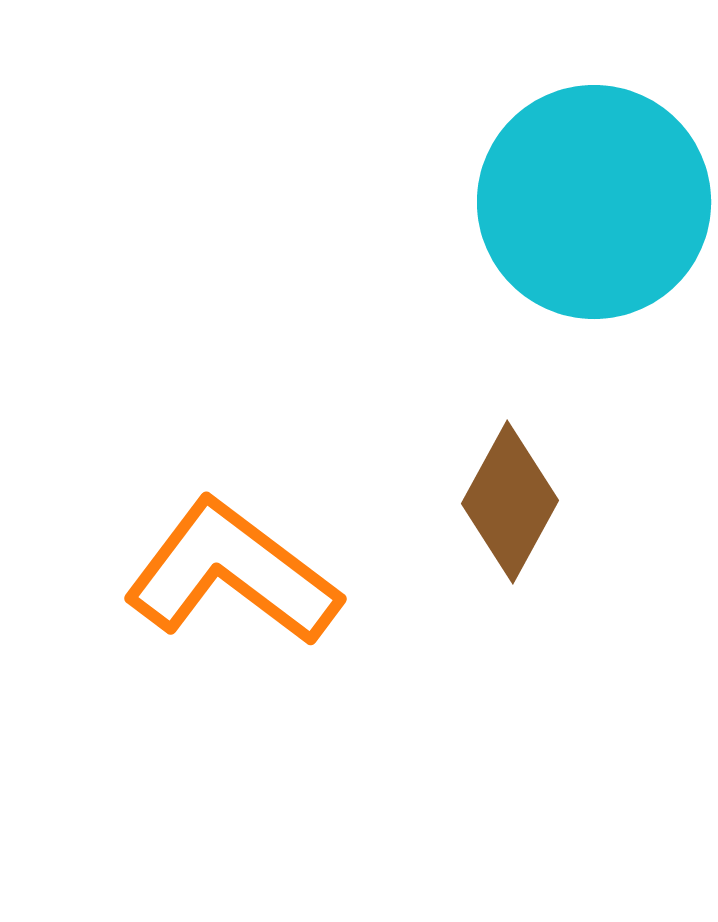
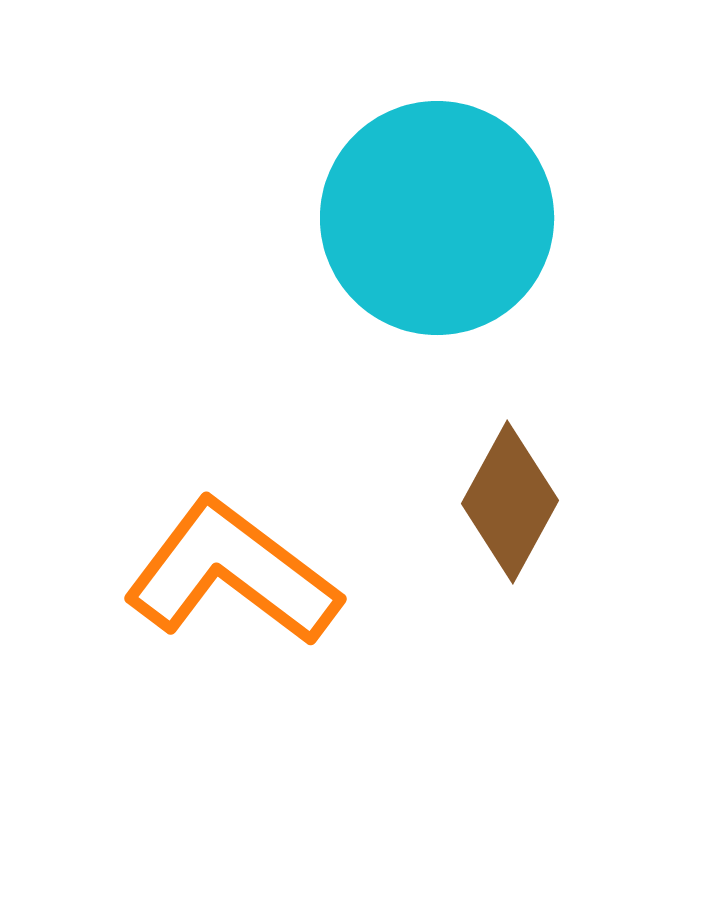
cyan circle: moved 157 px left, 16 px down
